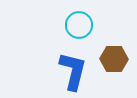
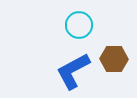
blue L-shape: rotated 132 degrees counterclockwise
